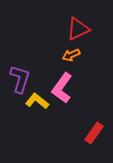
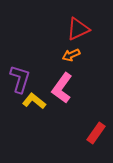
yellow L-shape: moved 3 px left
red rectangle: moved 2 px right
